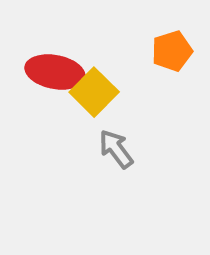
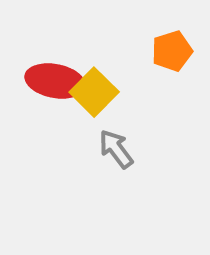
red ellipse: moved 9 px down
